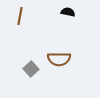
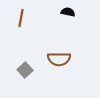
brown line: moved 1 px right, 2 px down
gray square: moved 6 px left, 1 px down
